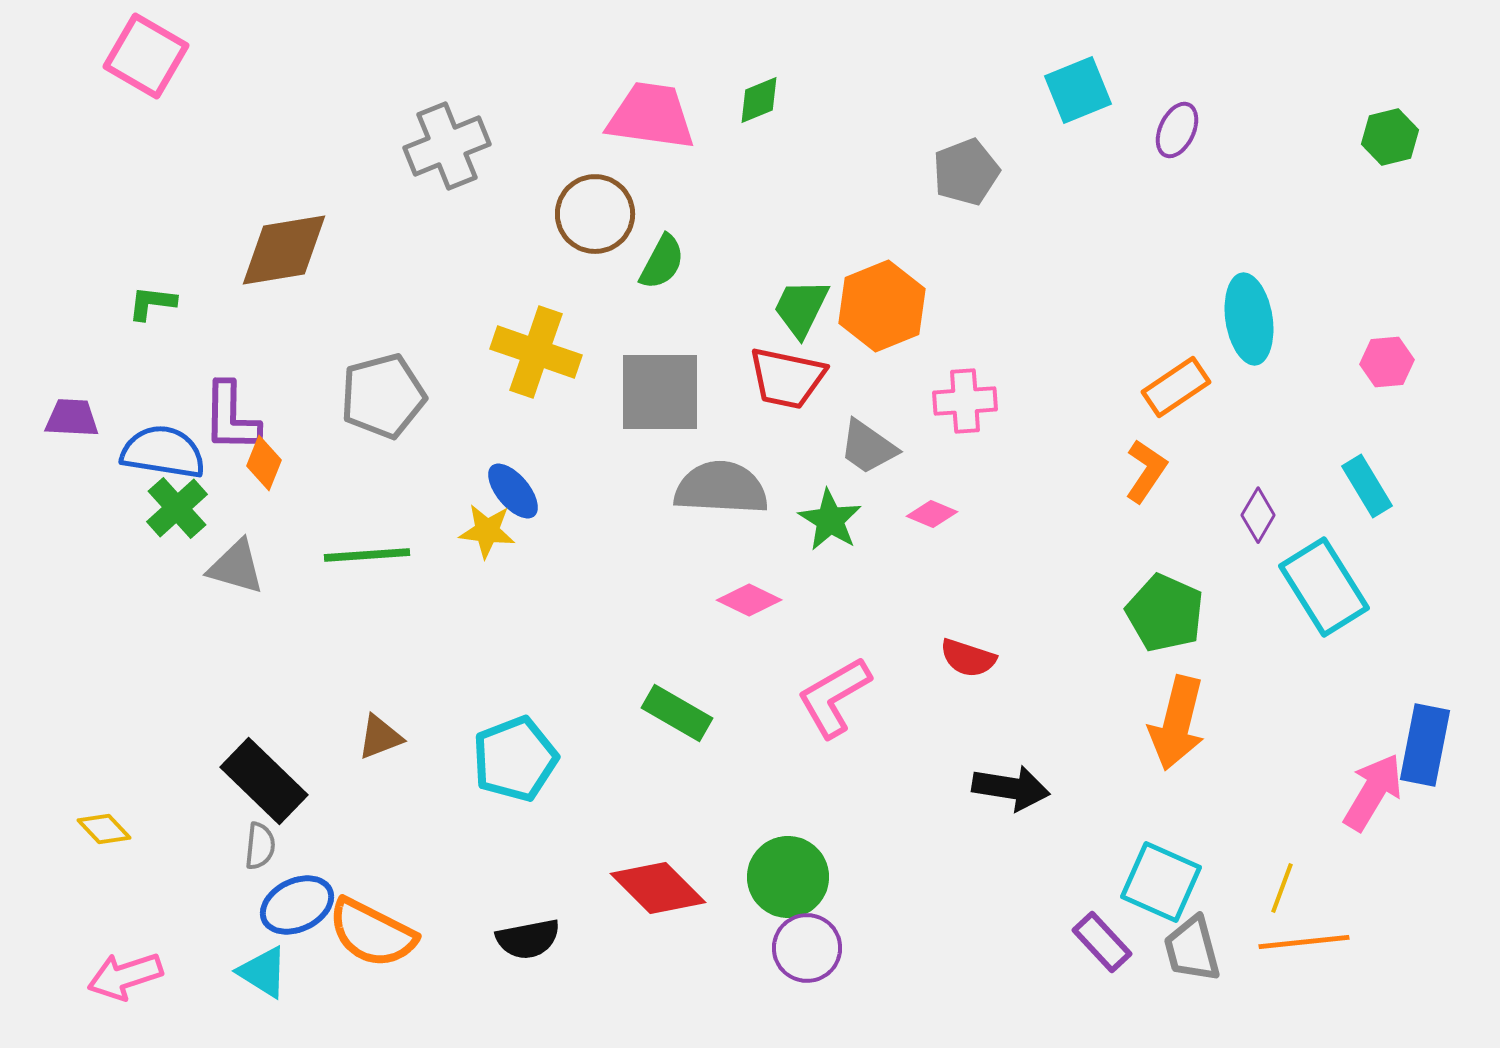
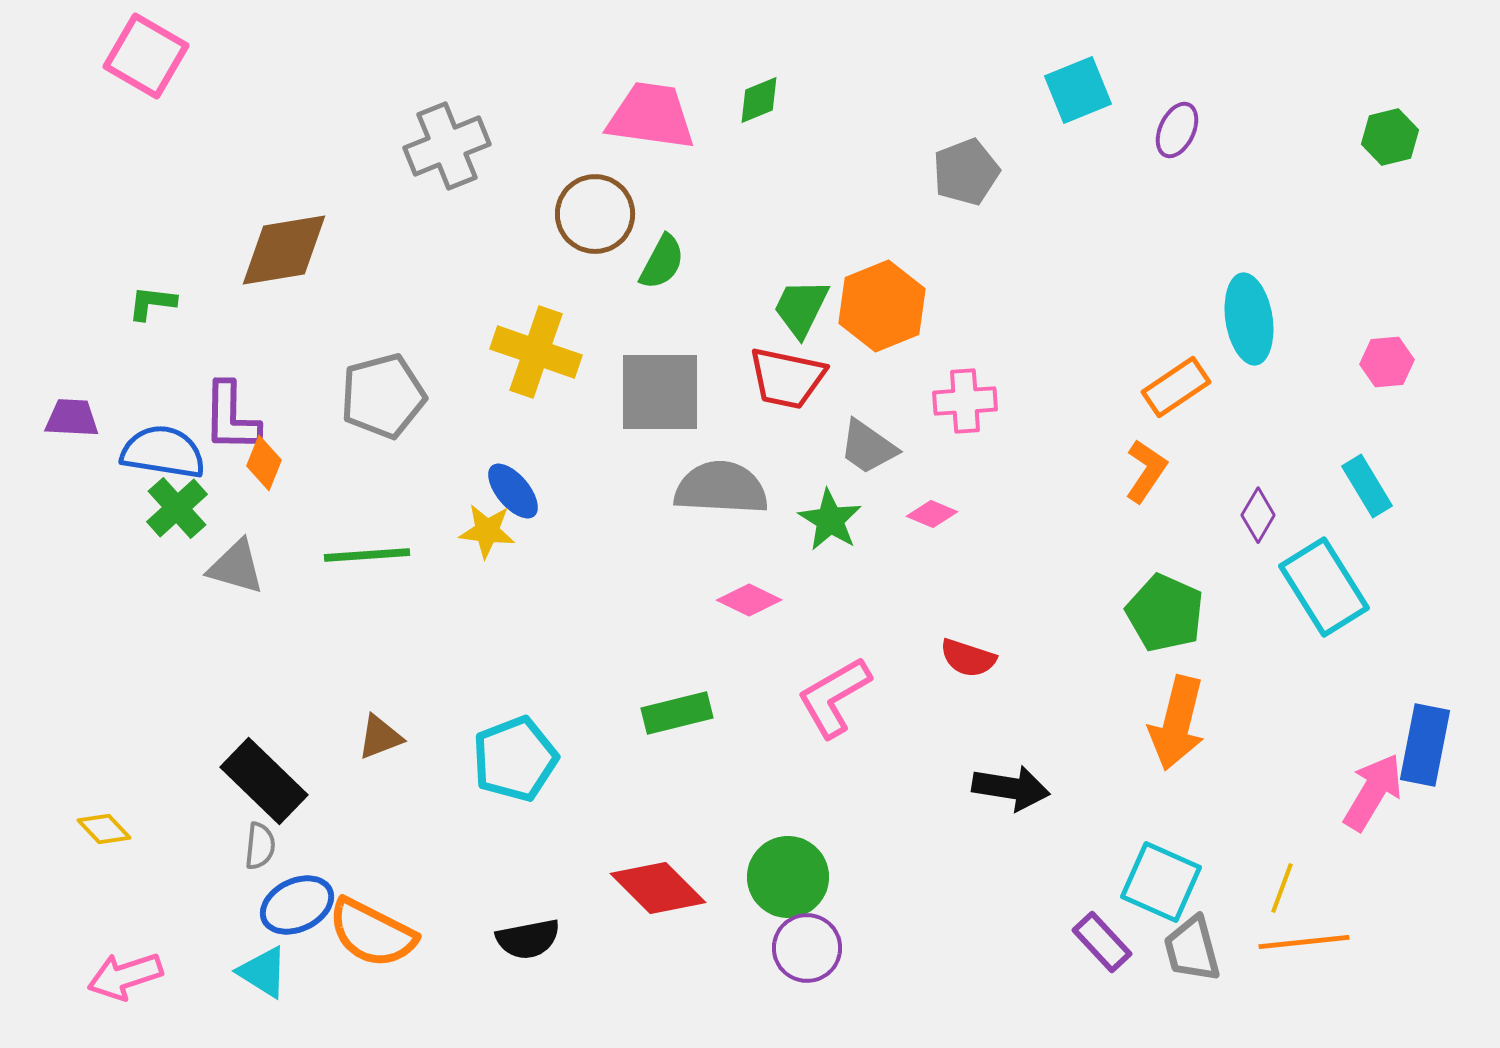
green rectangle at (677, 713): rotated 44 degrees counterclockwise
